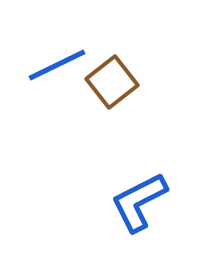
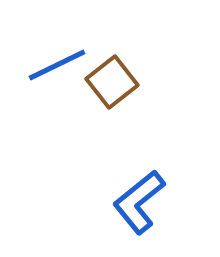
blue L-shape: rotated 12 degrees counterclockwise
